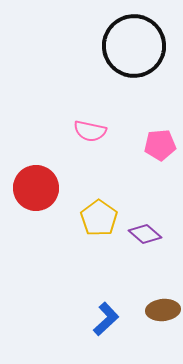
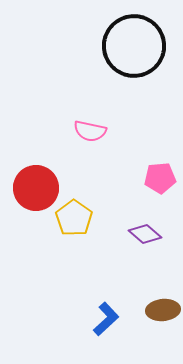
pink pentagon: moved 33 px down
yellow pentagon: moved 25 px left
